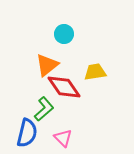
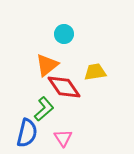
pink triangle: rotated 12 degrees clockwise
